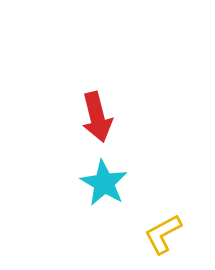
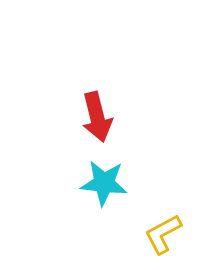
cyan star: rotated 24 degrees counterclockwise
